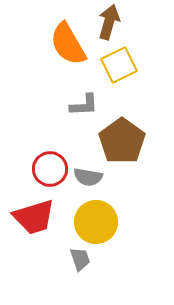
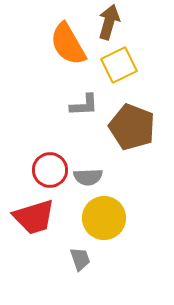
brown pentagon: moved 10 px right, 14 px up; rotated 15 degrees counterclockwise
red circle: moved 1 px down
gray semicircle: rotated 12 degrees counterclockwise
yellow circle: moved 8 px right, 4 px up
